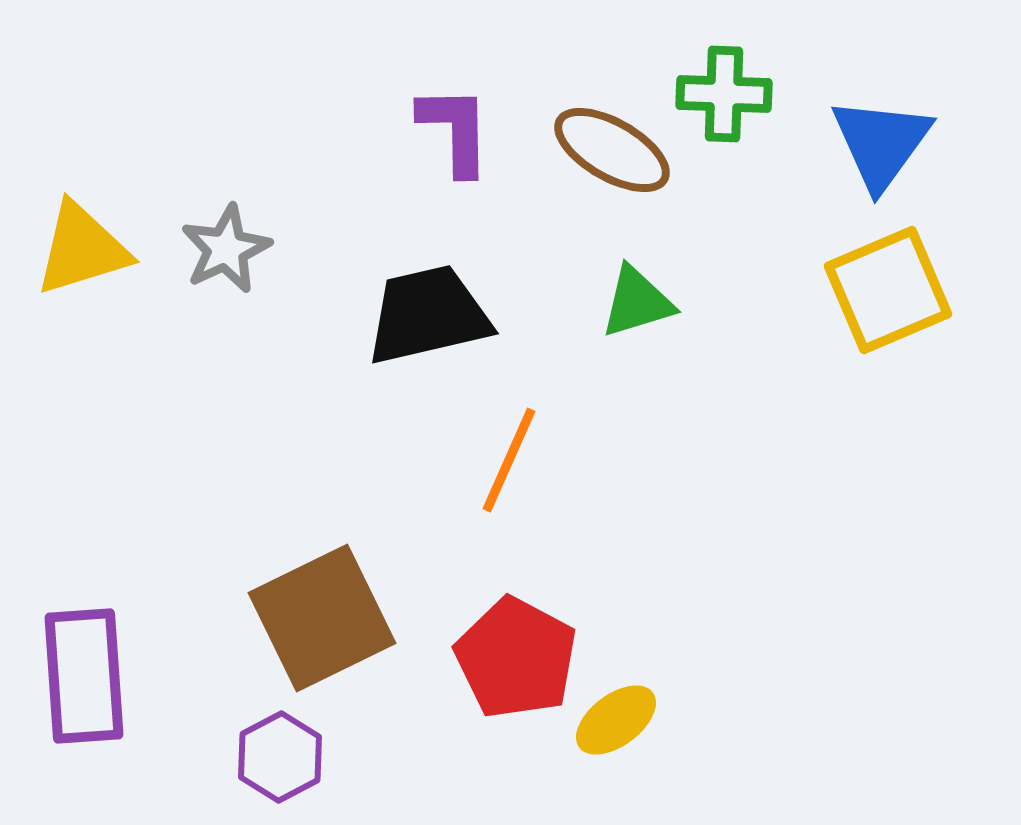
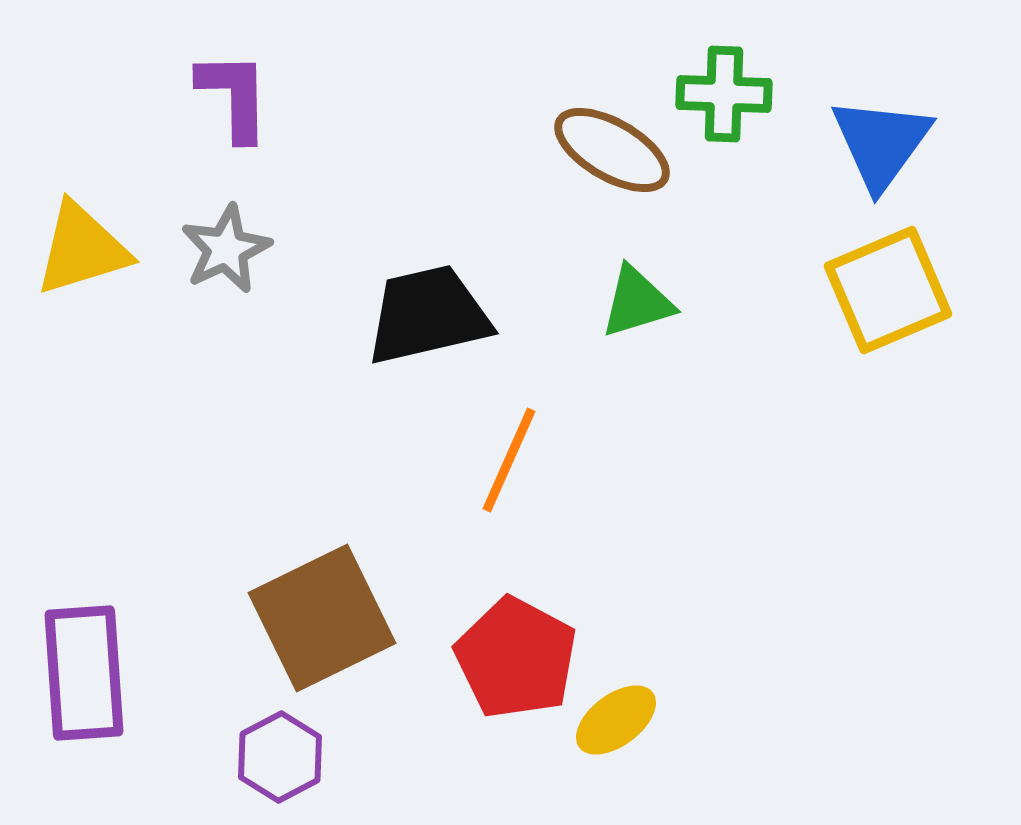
purple L-shape: moved 221 px left, 34 px up
purple rectangle: moved 3 px up
